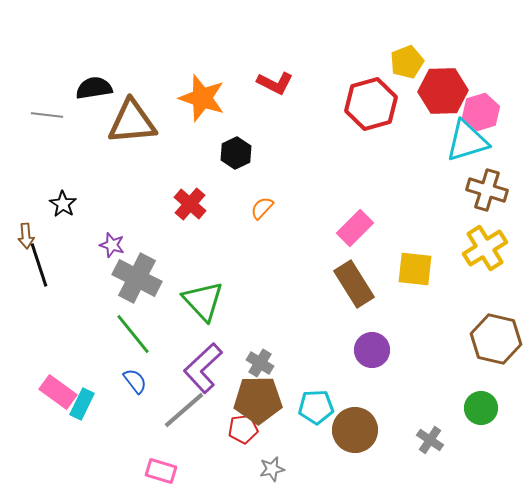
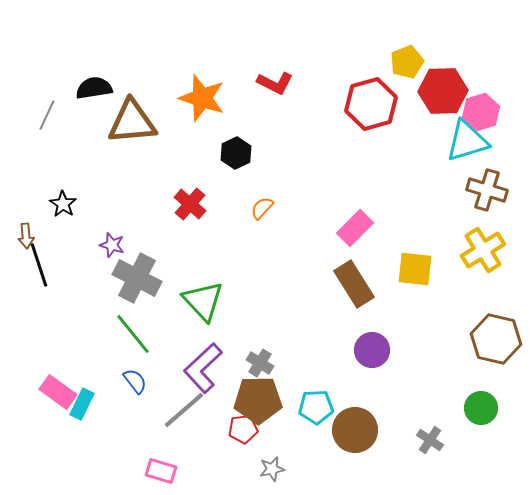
gray line at (47, 115): rotated 72 degrees counterclockwise
yellow cross at (485, 248): moved 2 px left, 2 px down
